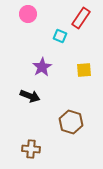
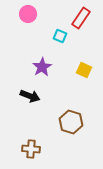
yellow square: rotated 28 degrees clockwise
